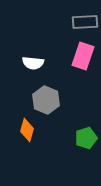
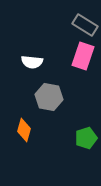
gray rectangle: moved 3 px down; rotated 35 degrees clockwise
white semicircle: moved 1 px left, 1 px up
gray hexagon: moved 3 px right, 3 px up; rotated 12 degrees counterclockwise
orange diamond: moved 3 px left
